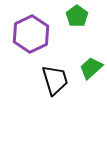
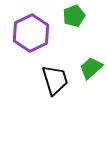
green pentagon: moved 3 px left; rotated 15 degrees clockwise
purple hexagon: moved 1 px up
